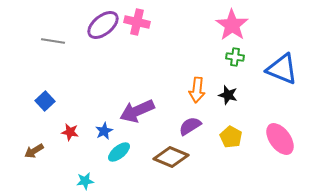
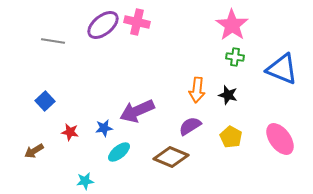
blue star: moved 3 px up; rotated 18 degrees clockwise
